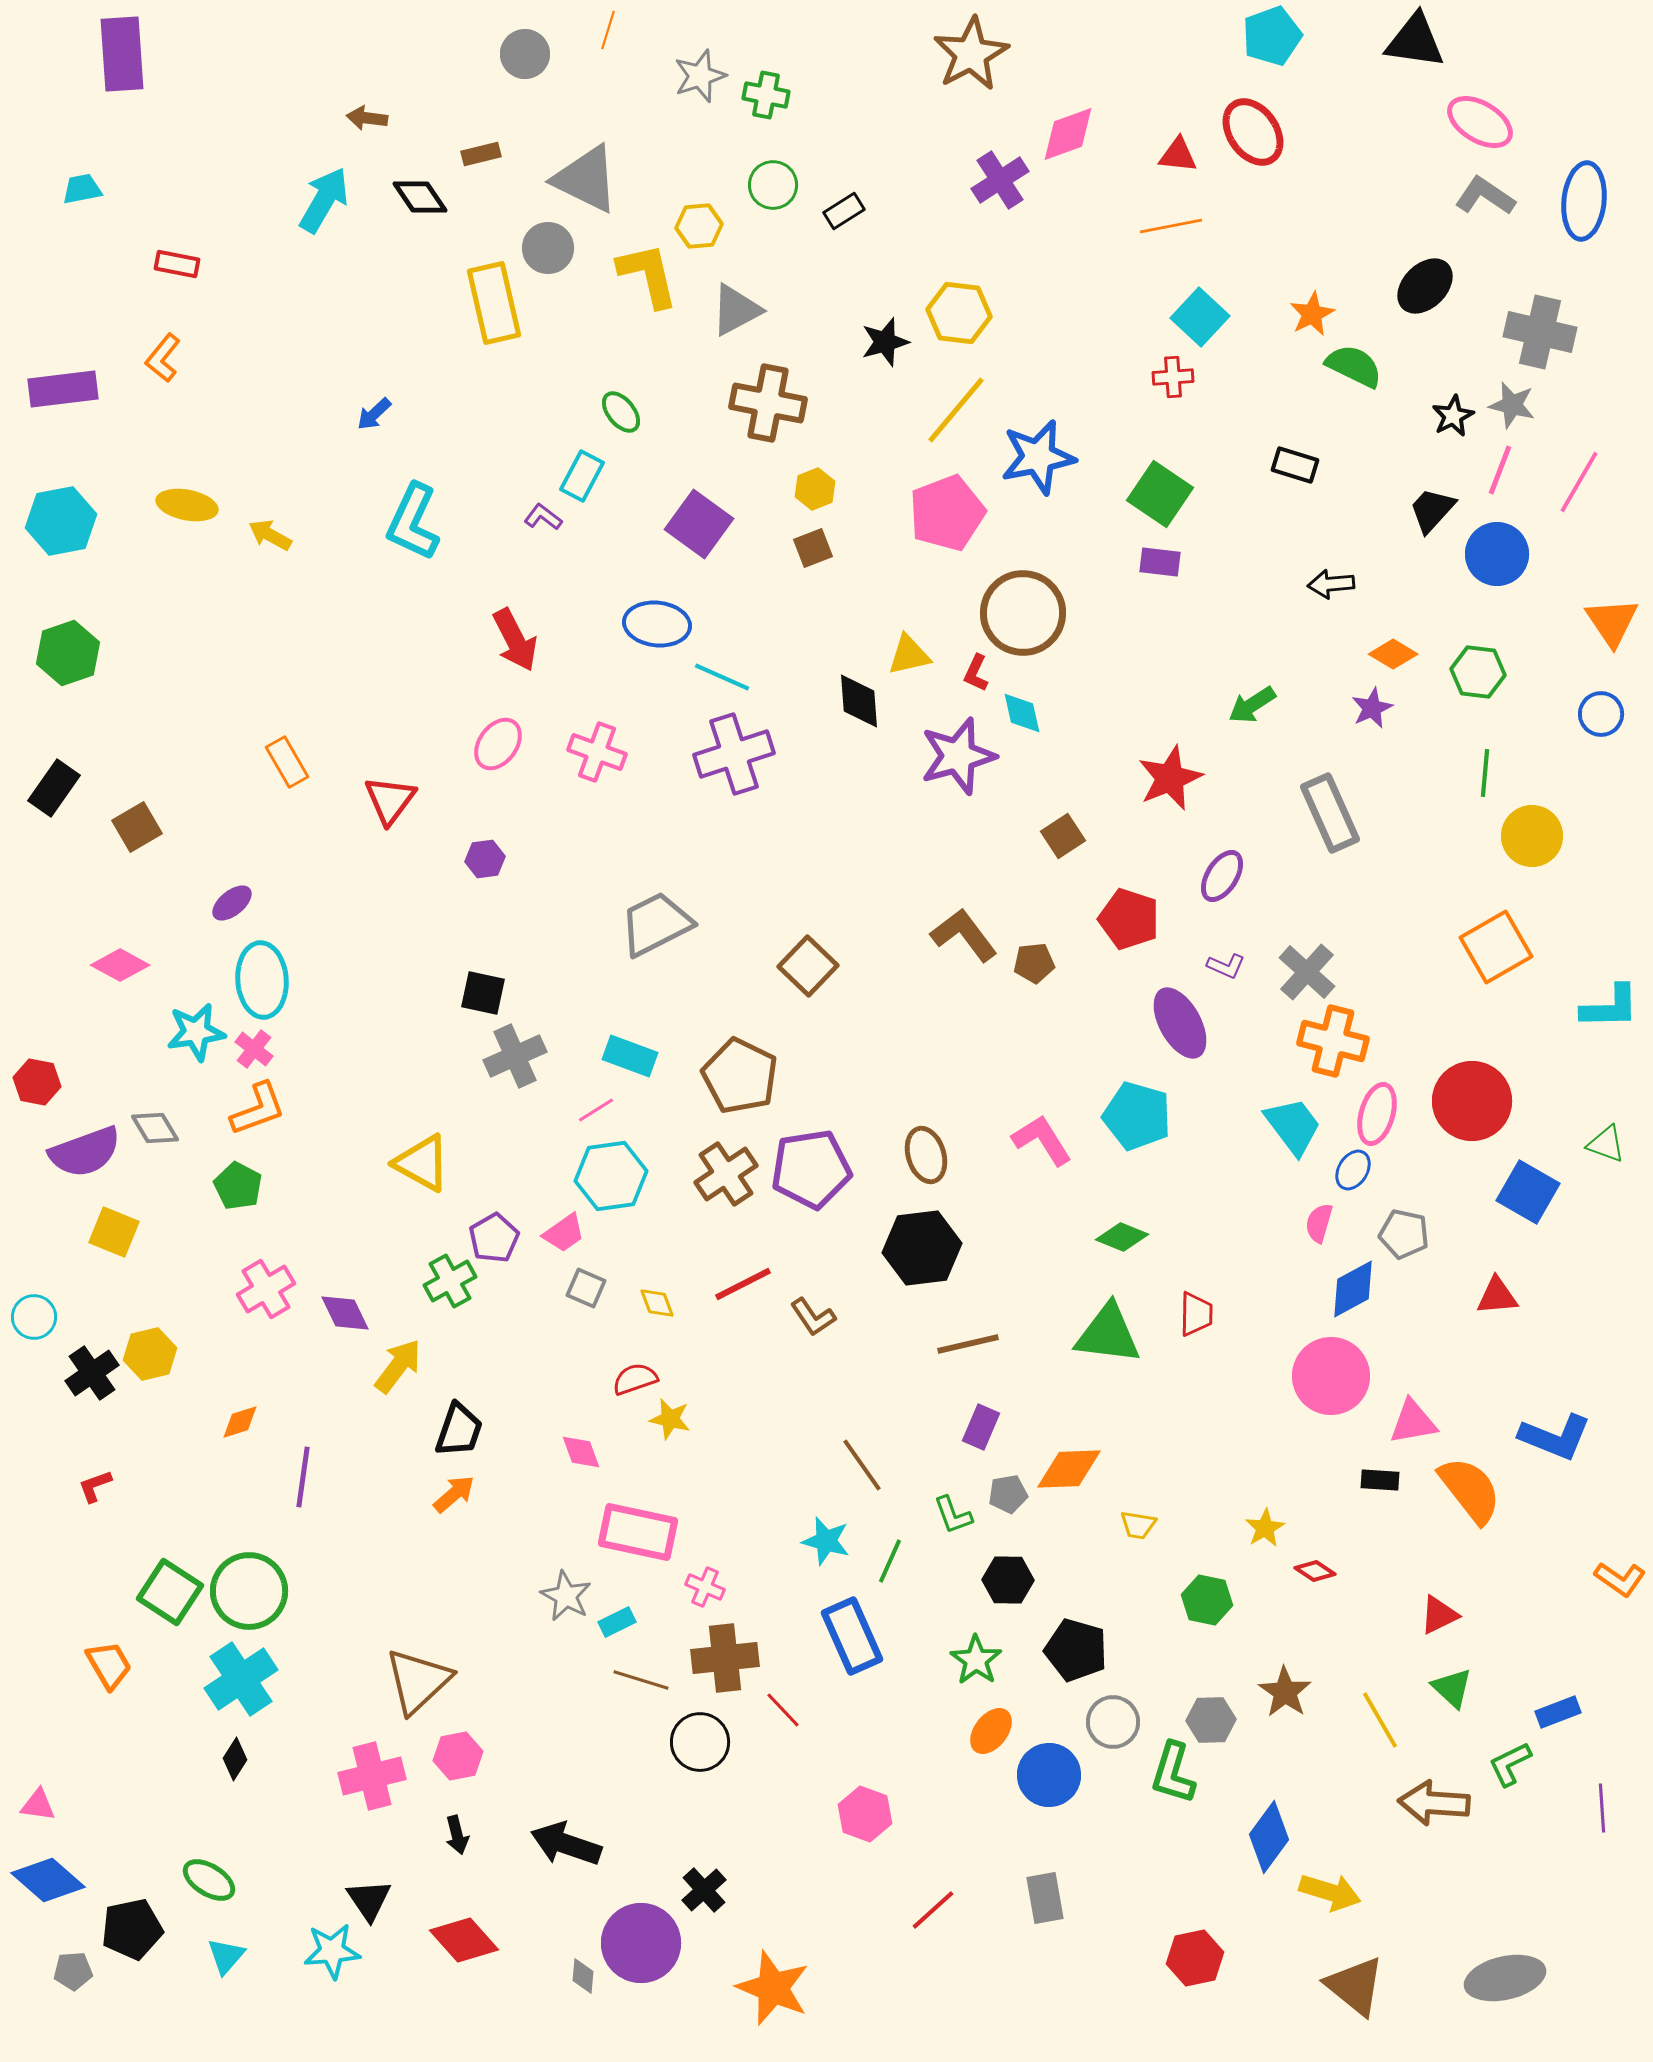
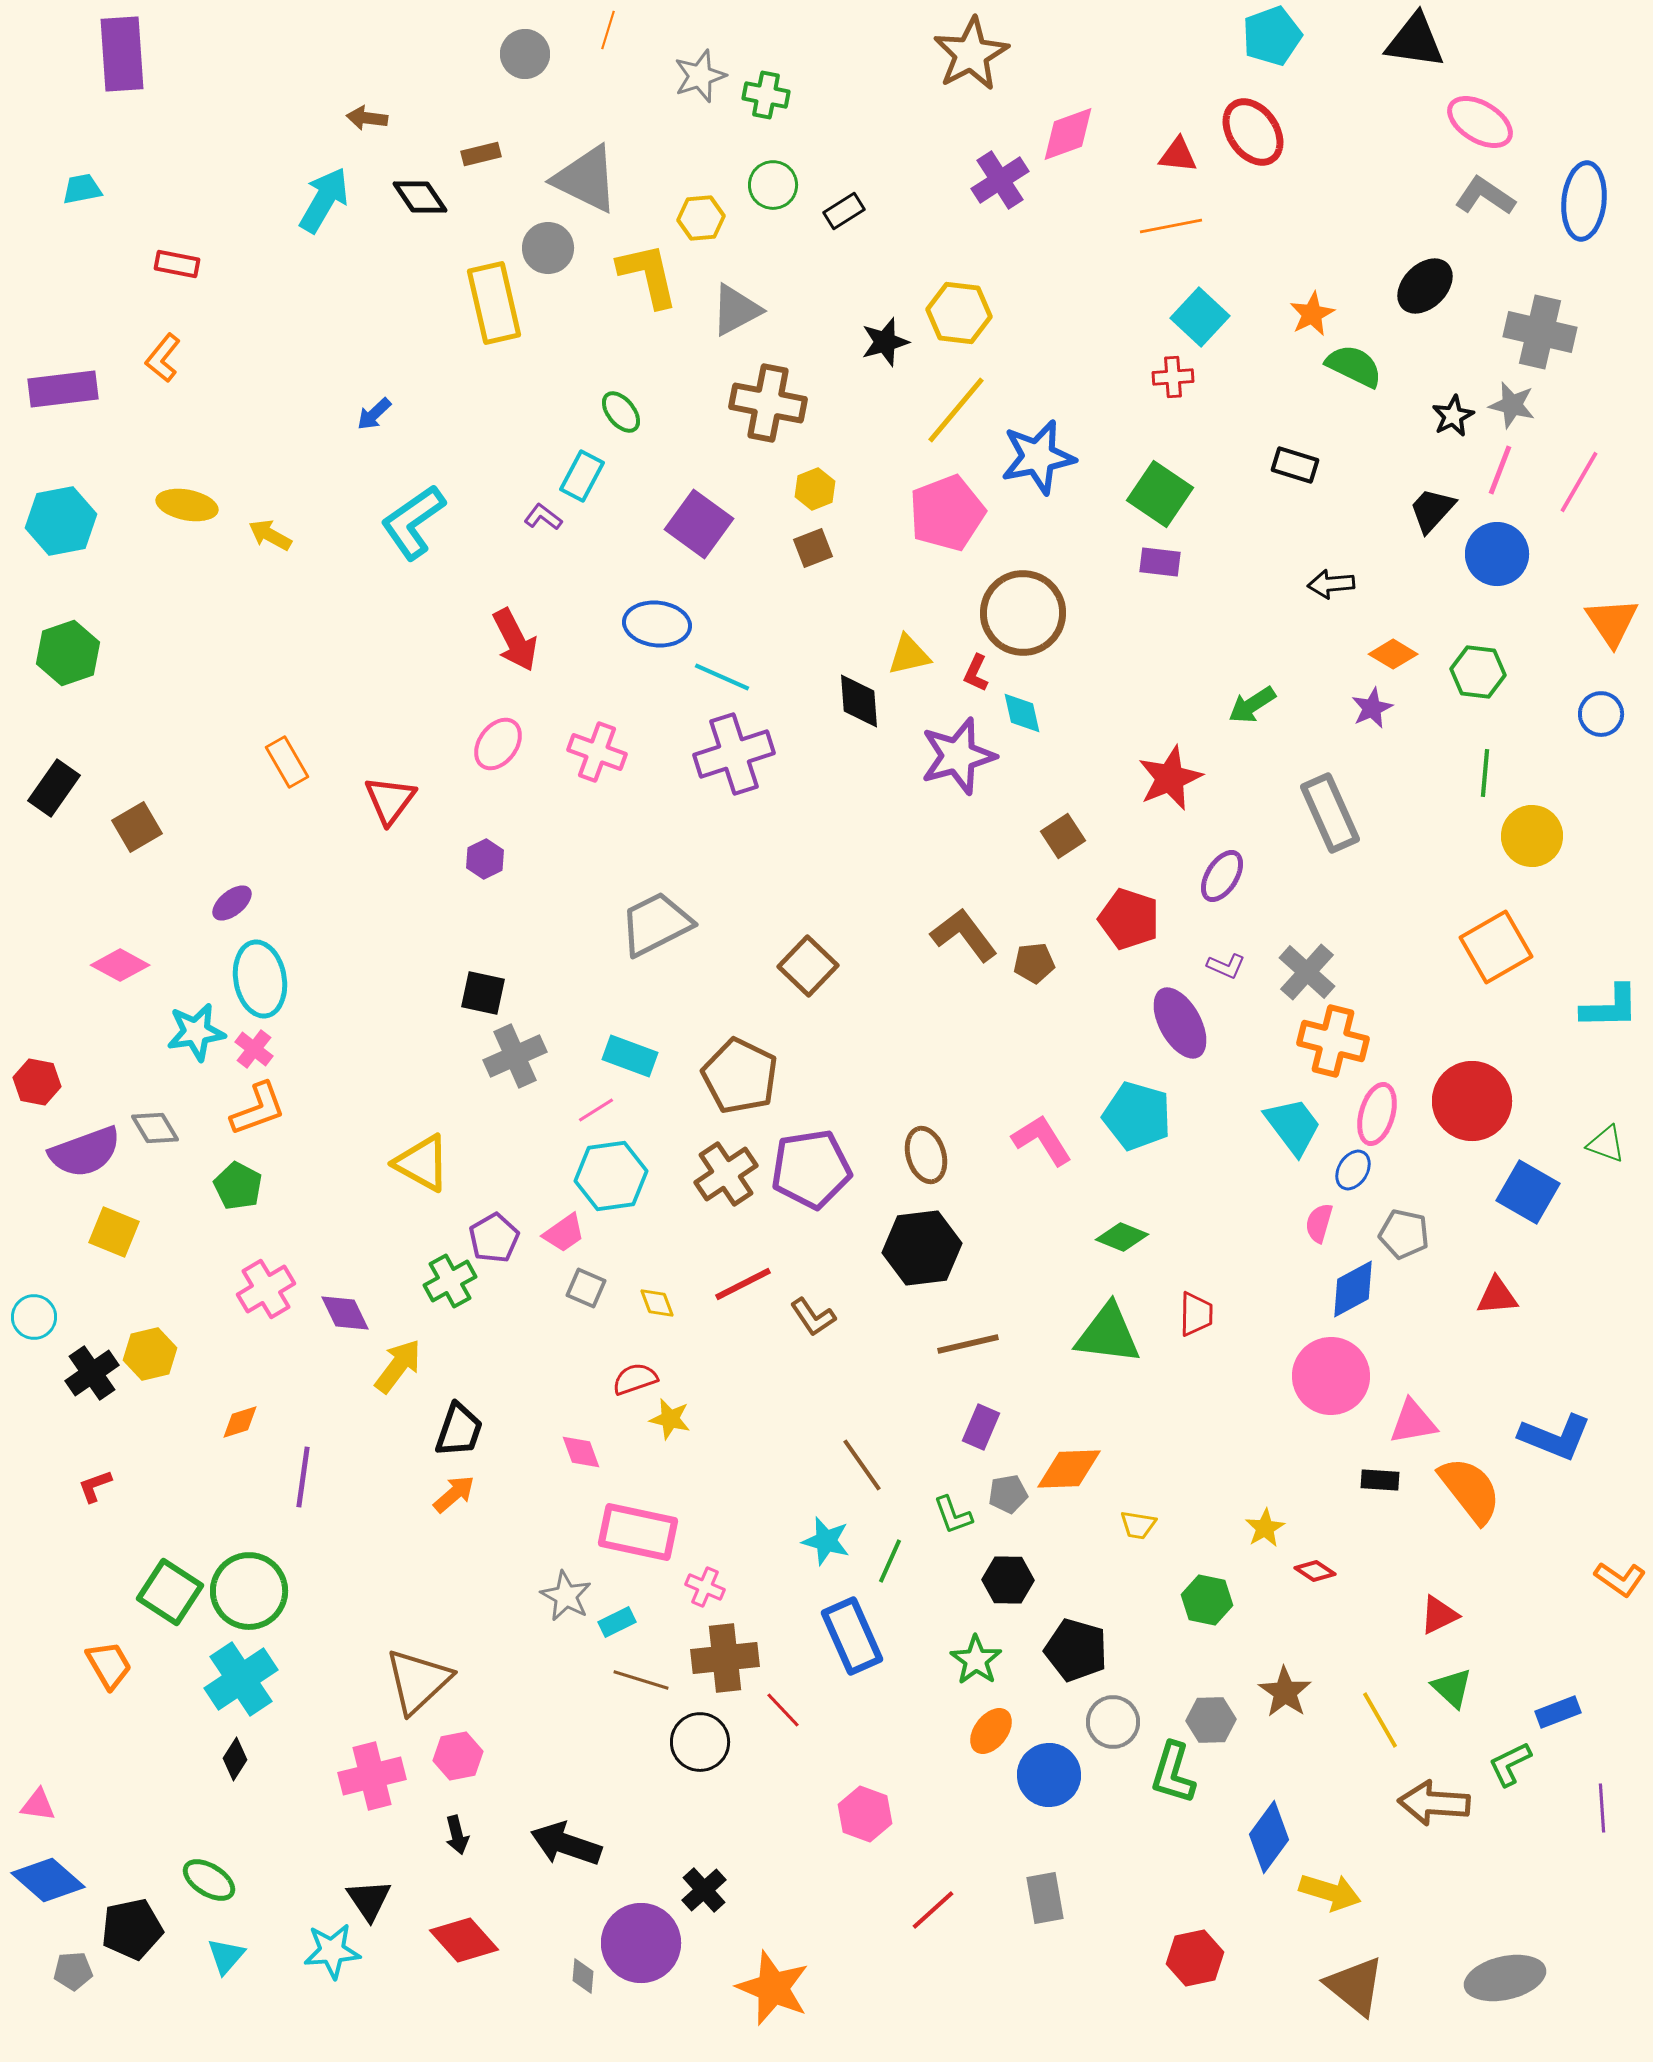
yellow hexagon at (699, 226): moved 2 px right, 8 px up
cyan L-shape at (413, 522): rotated 30 degrees clockwise
purple hexagon at (485, 859): rotated 18 degrees counterclockwise
cyan ellipse at (262, 980): moved 2 px left, 1 px up; rotated 6 degrees counterclockwise
